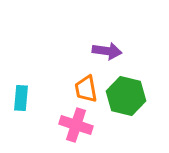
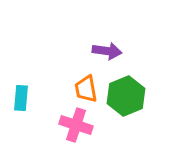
green hexagon: rotated 24 degrees clockwise
